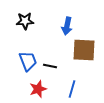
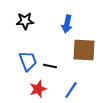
blue arrow: moved 2 px up
blue line: moved 1 px left, 1 px down; rotated 18 degrees clockwise
